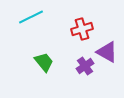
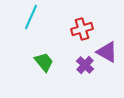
cyan line: rotated 40 degrees counterclockwise
purple cross: moved 1 px up; rotated 12 degrees counterclockwise
